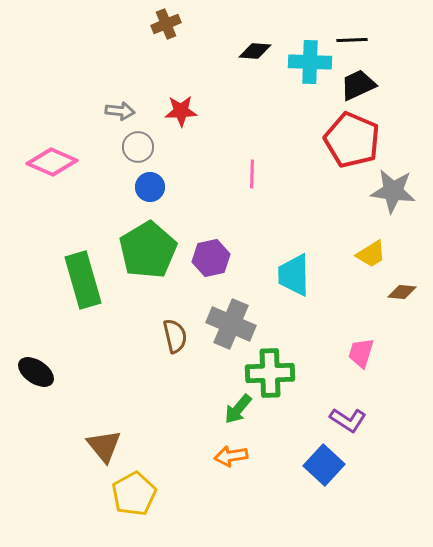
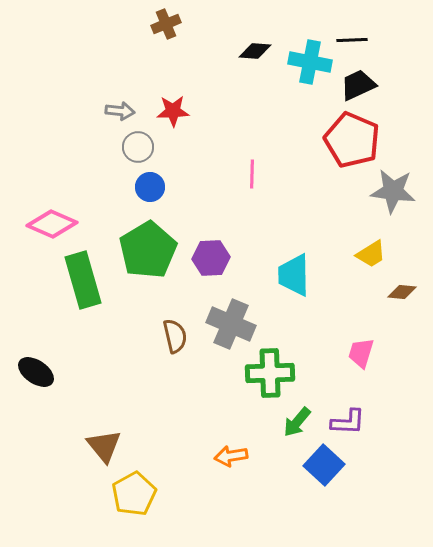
cyan cross: rotated 9 degrees clockwise
red star: moved 8 px left
pink diamond: moved 62 px down
purple hexagon: rotated 9 degrees clockwise
green arrow: moved 59 px right, 13 px down
purple L-shape: moved 2 px down; rotated 30 degrees counterclockwise
